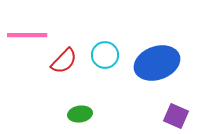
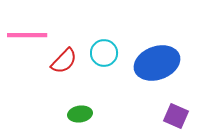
cyan circle: moved 1 px left, 2 px up
